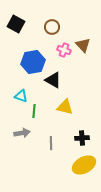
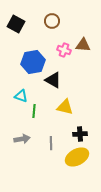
brown circle: moved 6 px up
brown triangle: rotated 42 degrees counterclockwise
gray arrow: moved 6 px down
black cross: moved 2 px left, 4 px up
yellow ellipse: moved 7 px left, 8 px up
